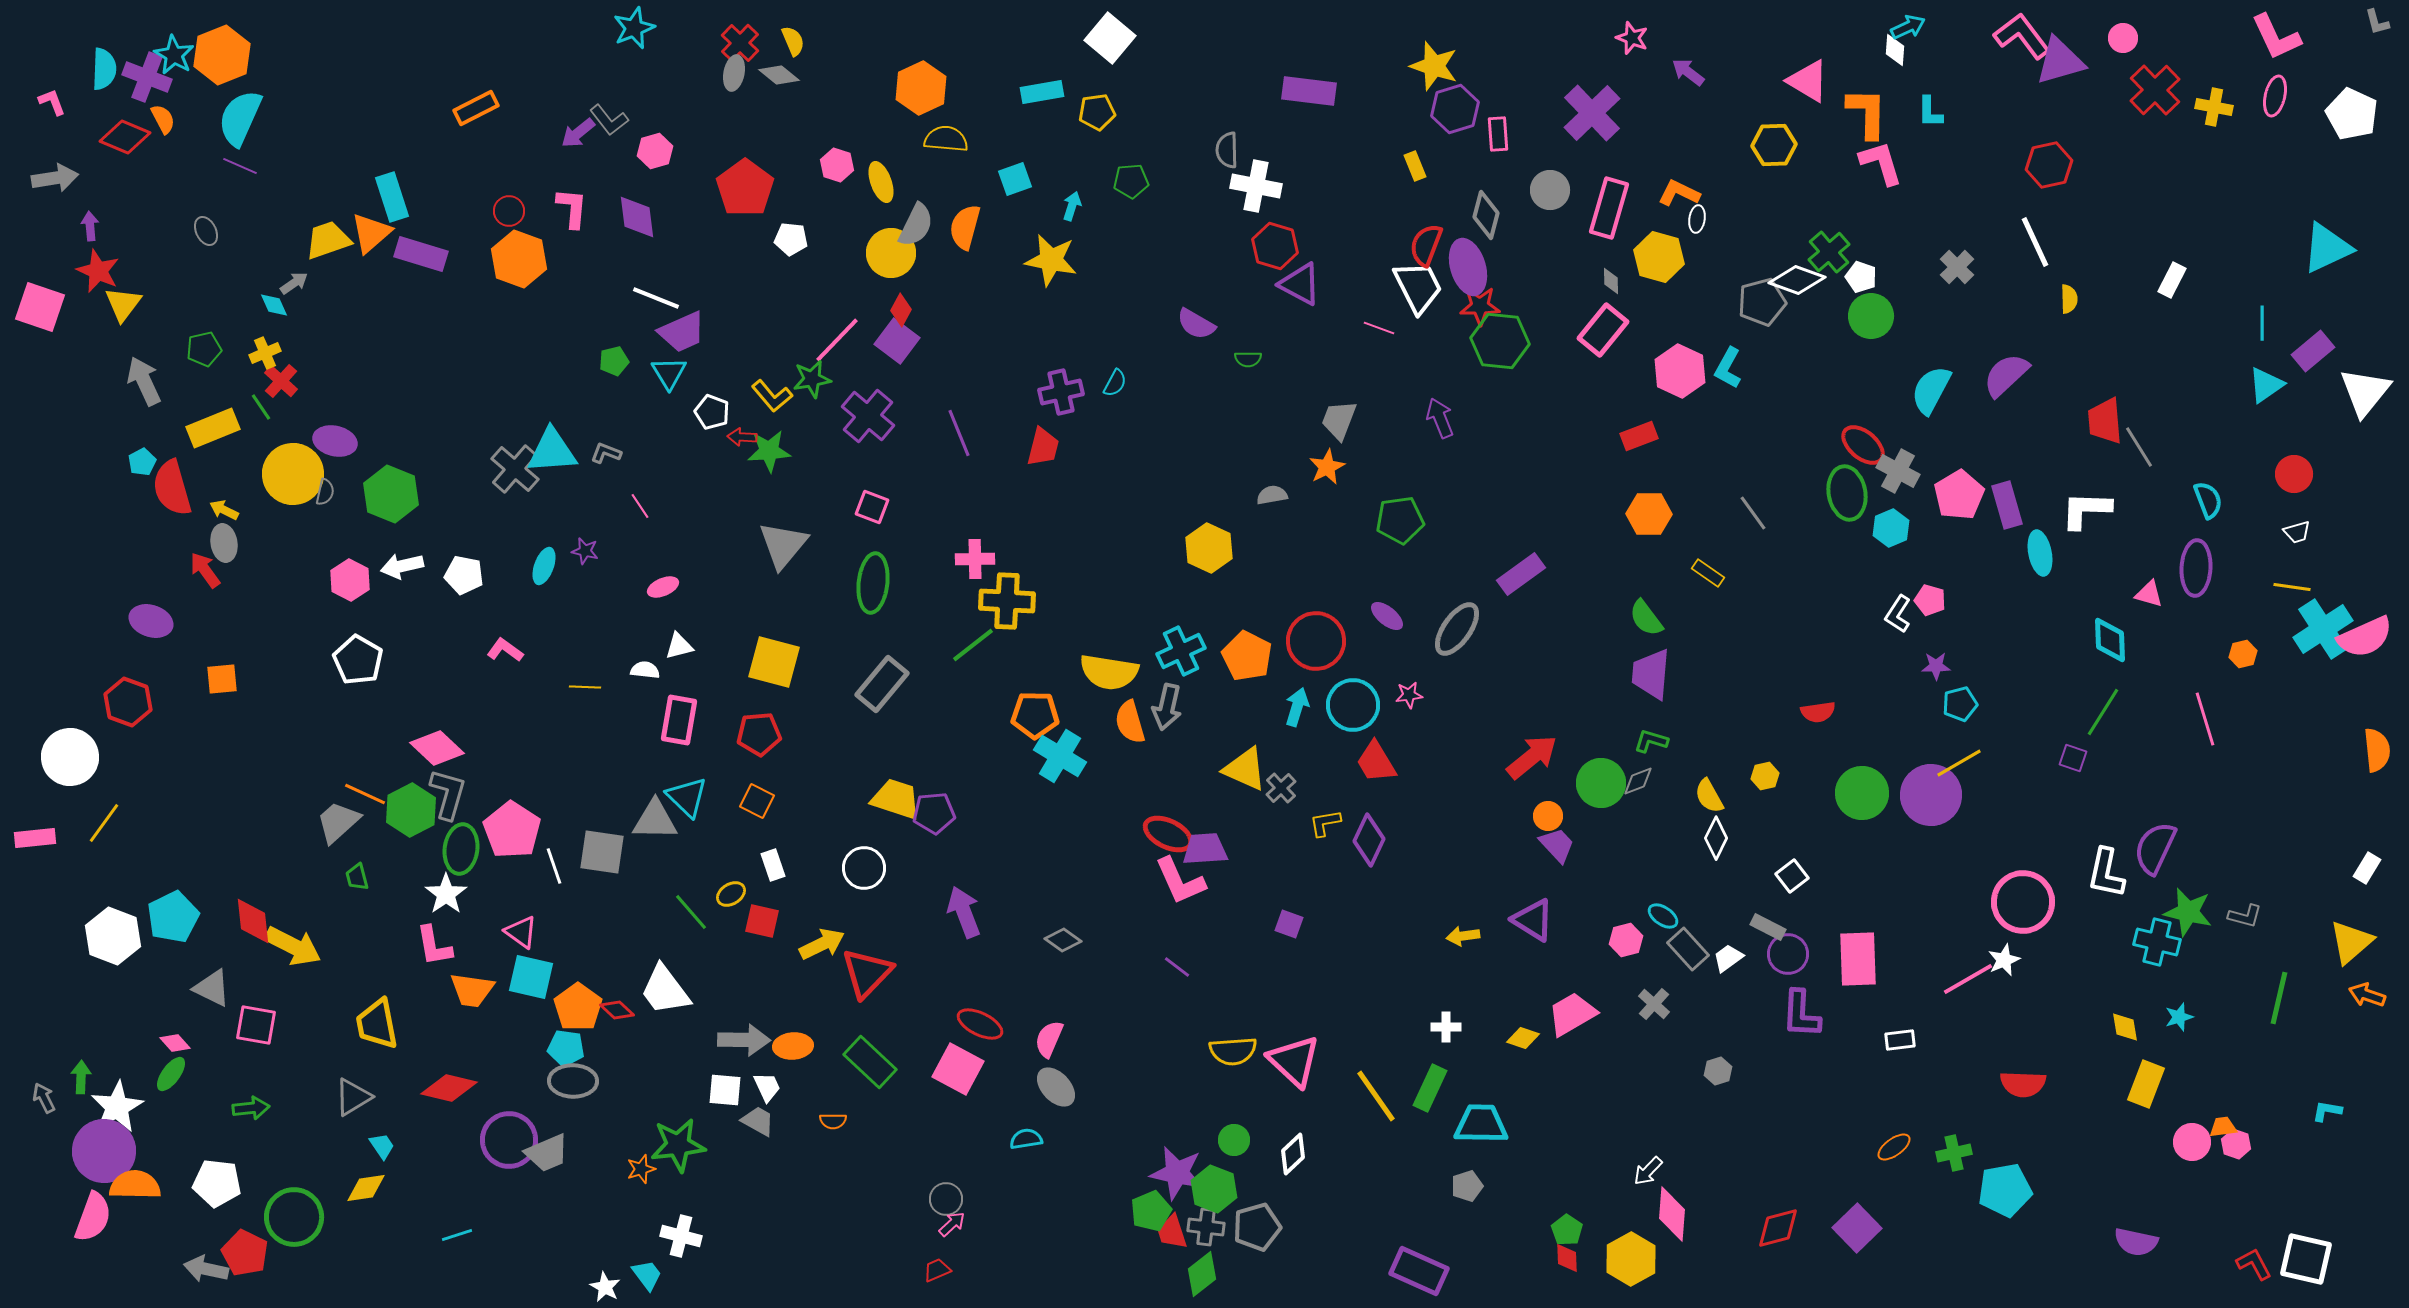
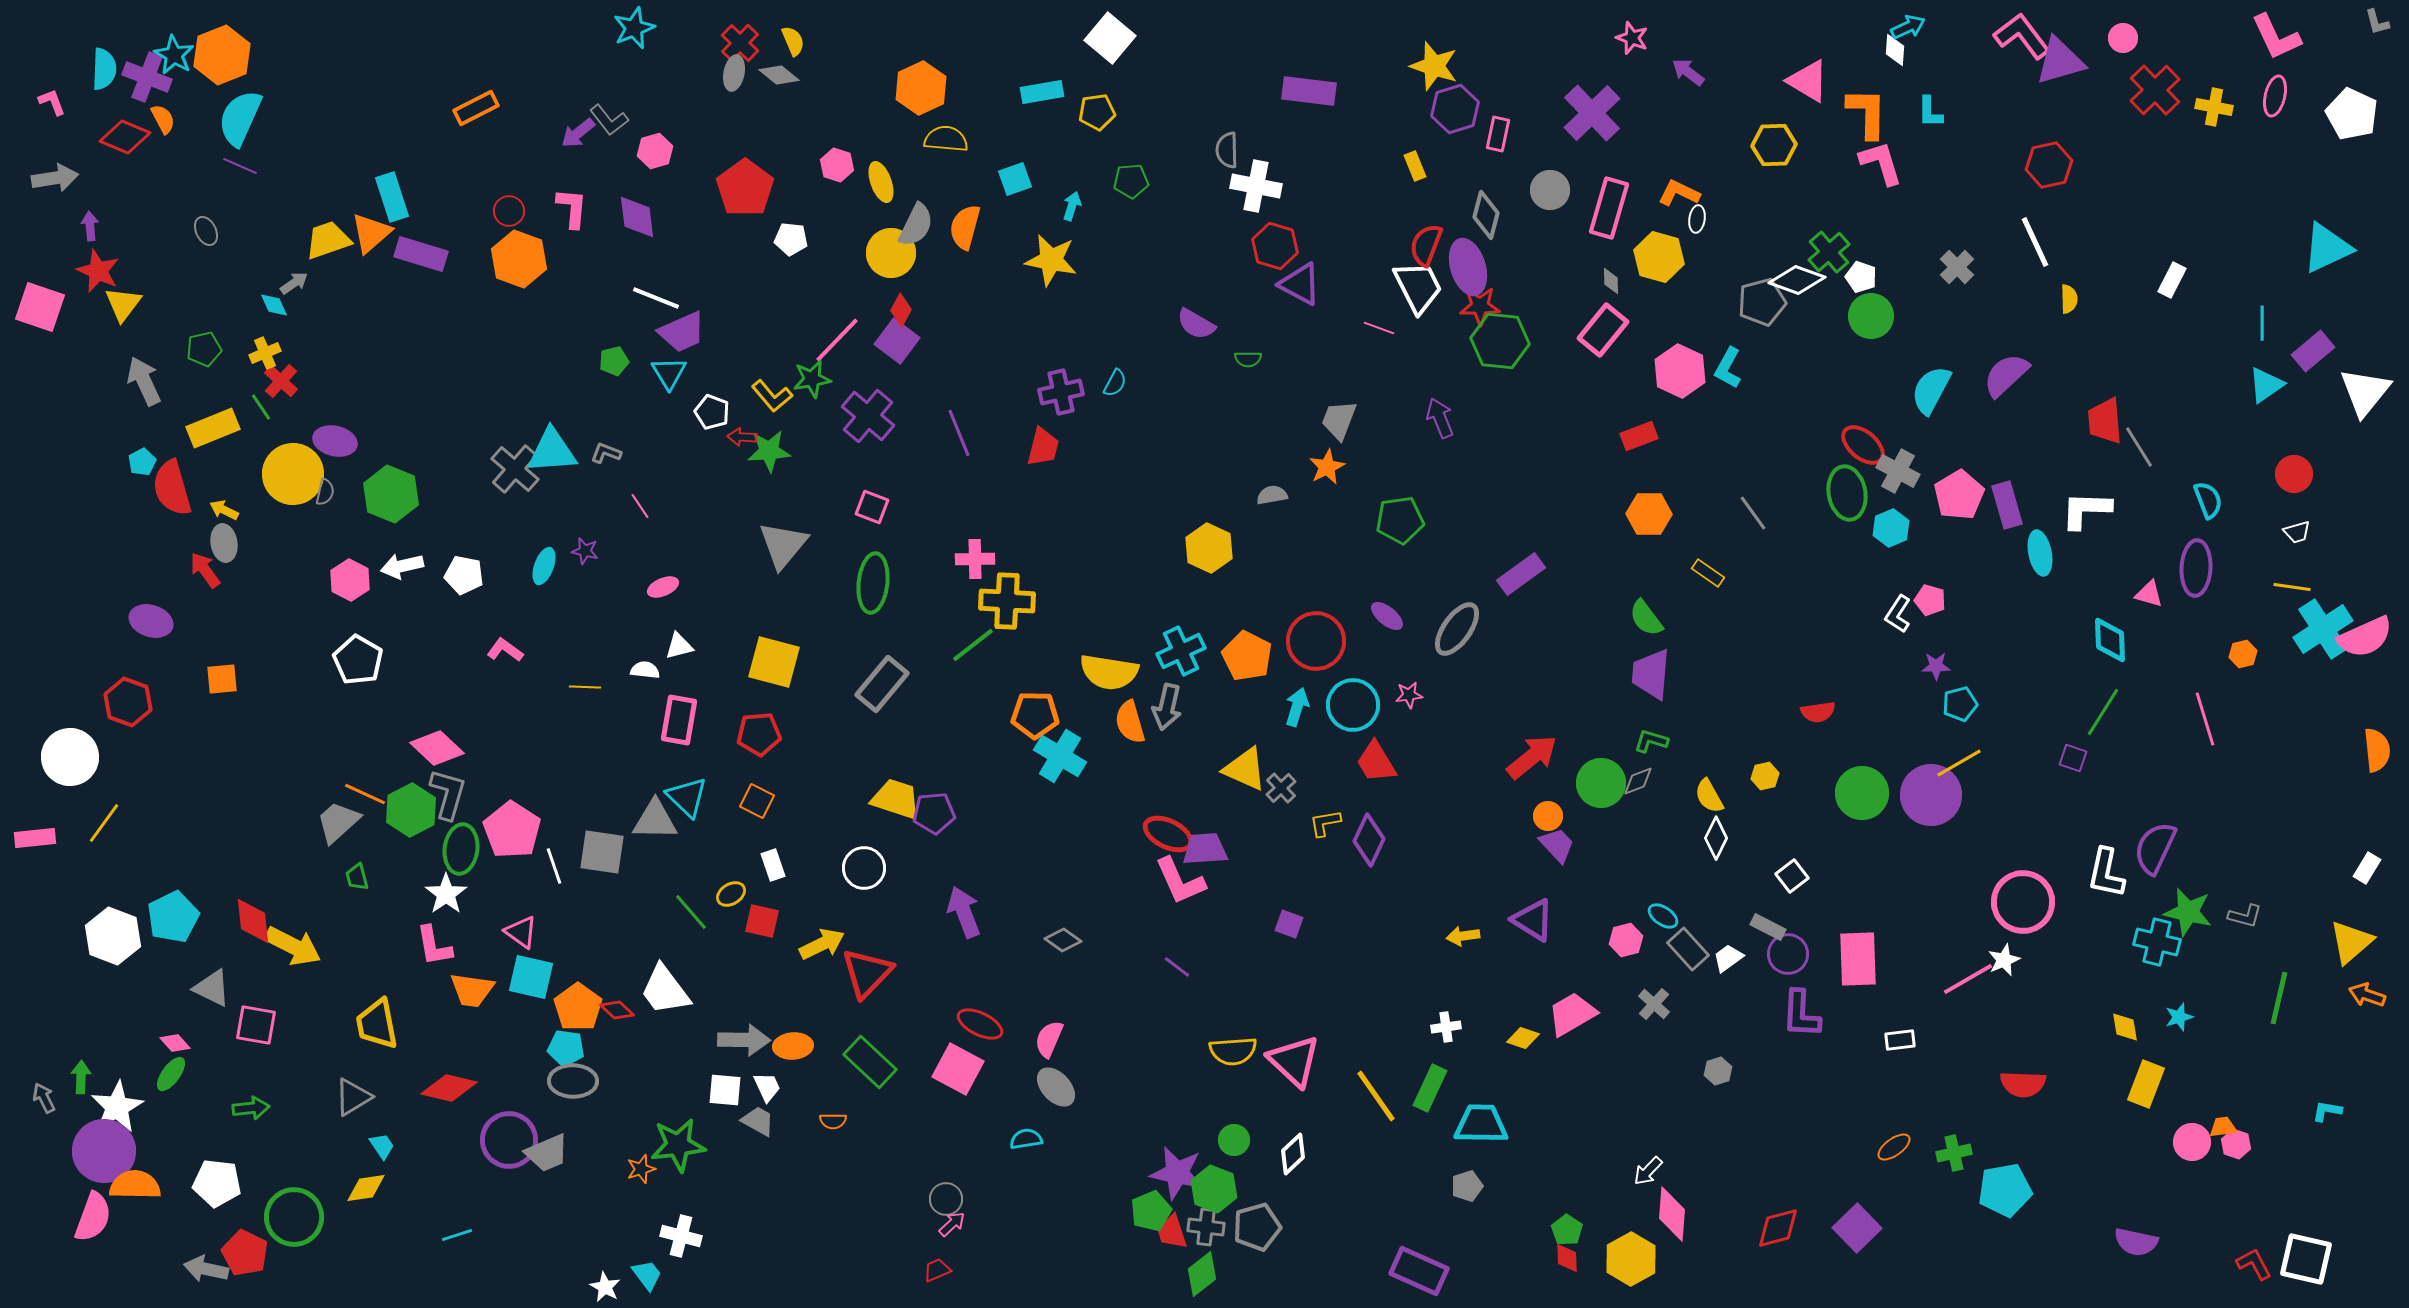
pink rectangle at (1498, 134): rotated 16 degrees clockwise
white cross at (1446, 1027): rotated 8 degrees counterclockwise
